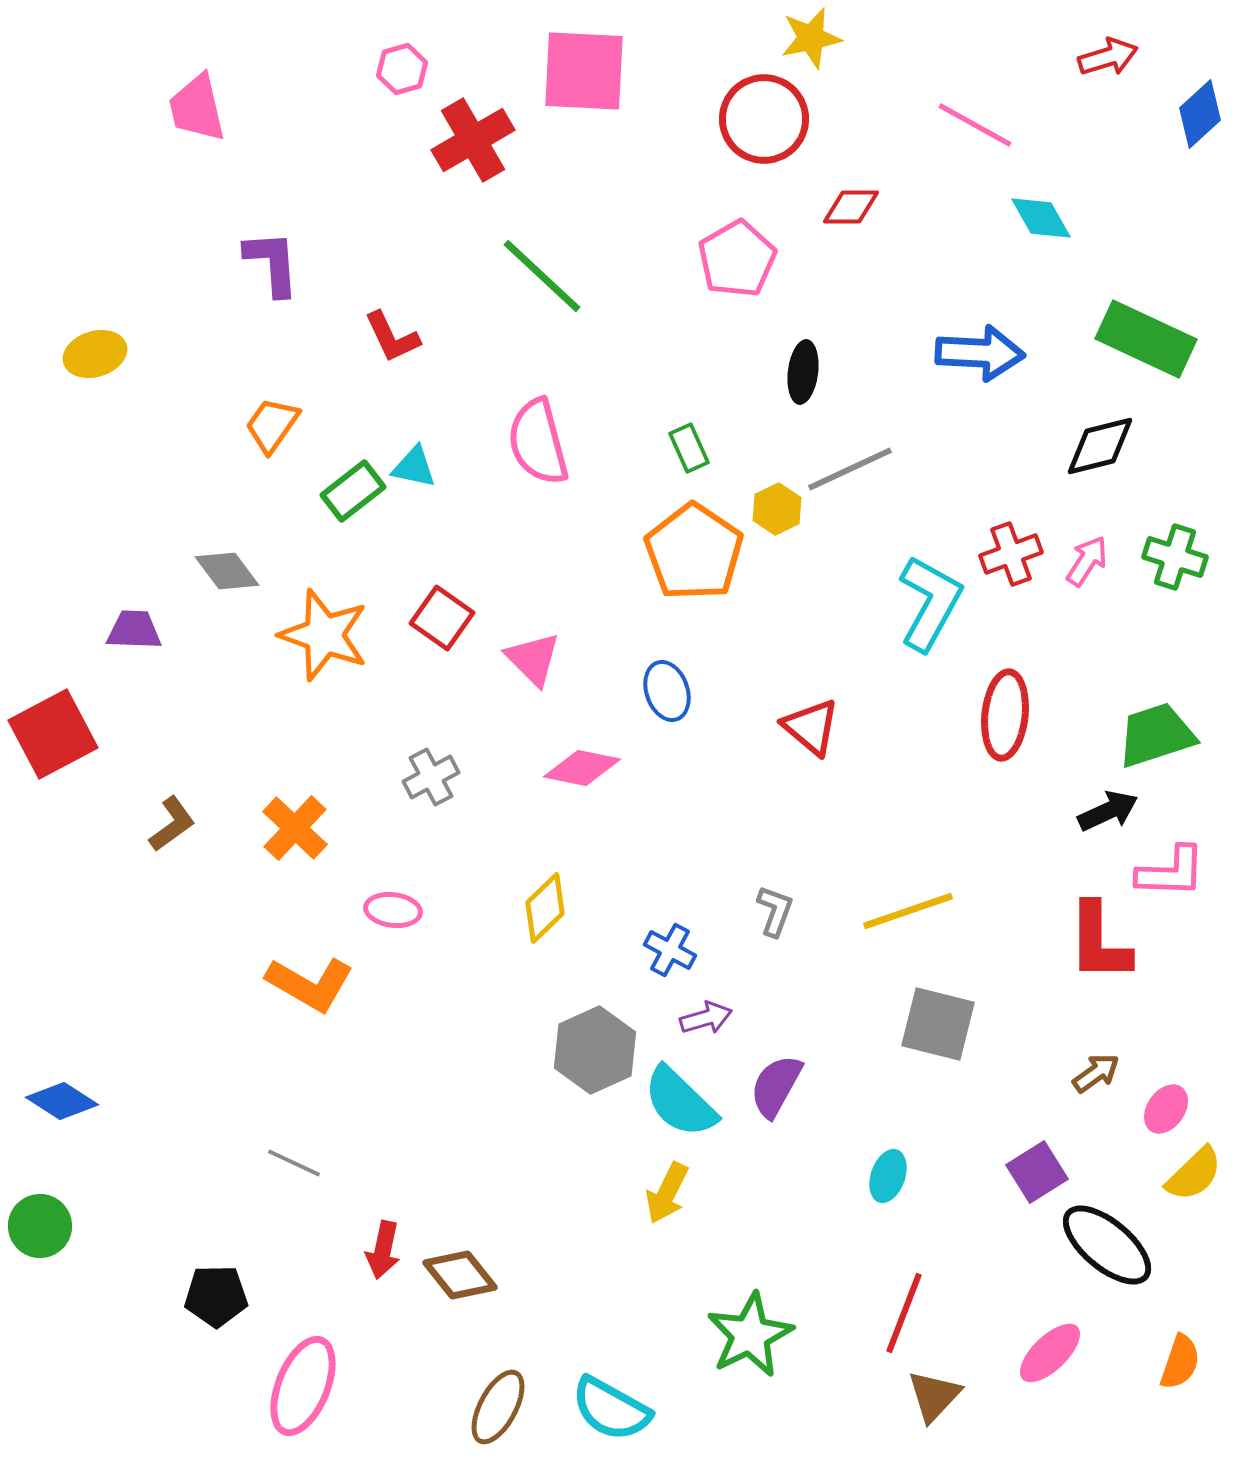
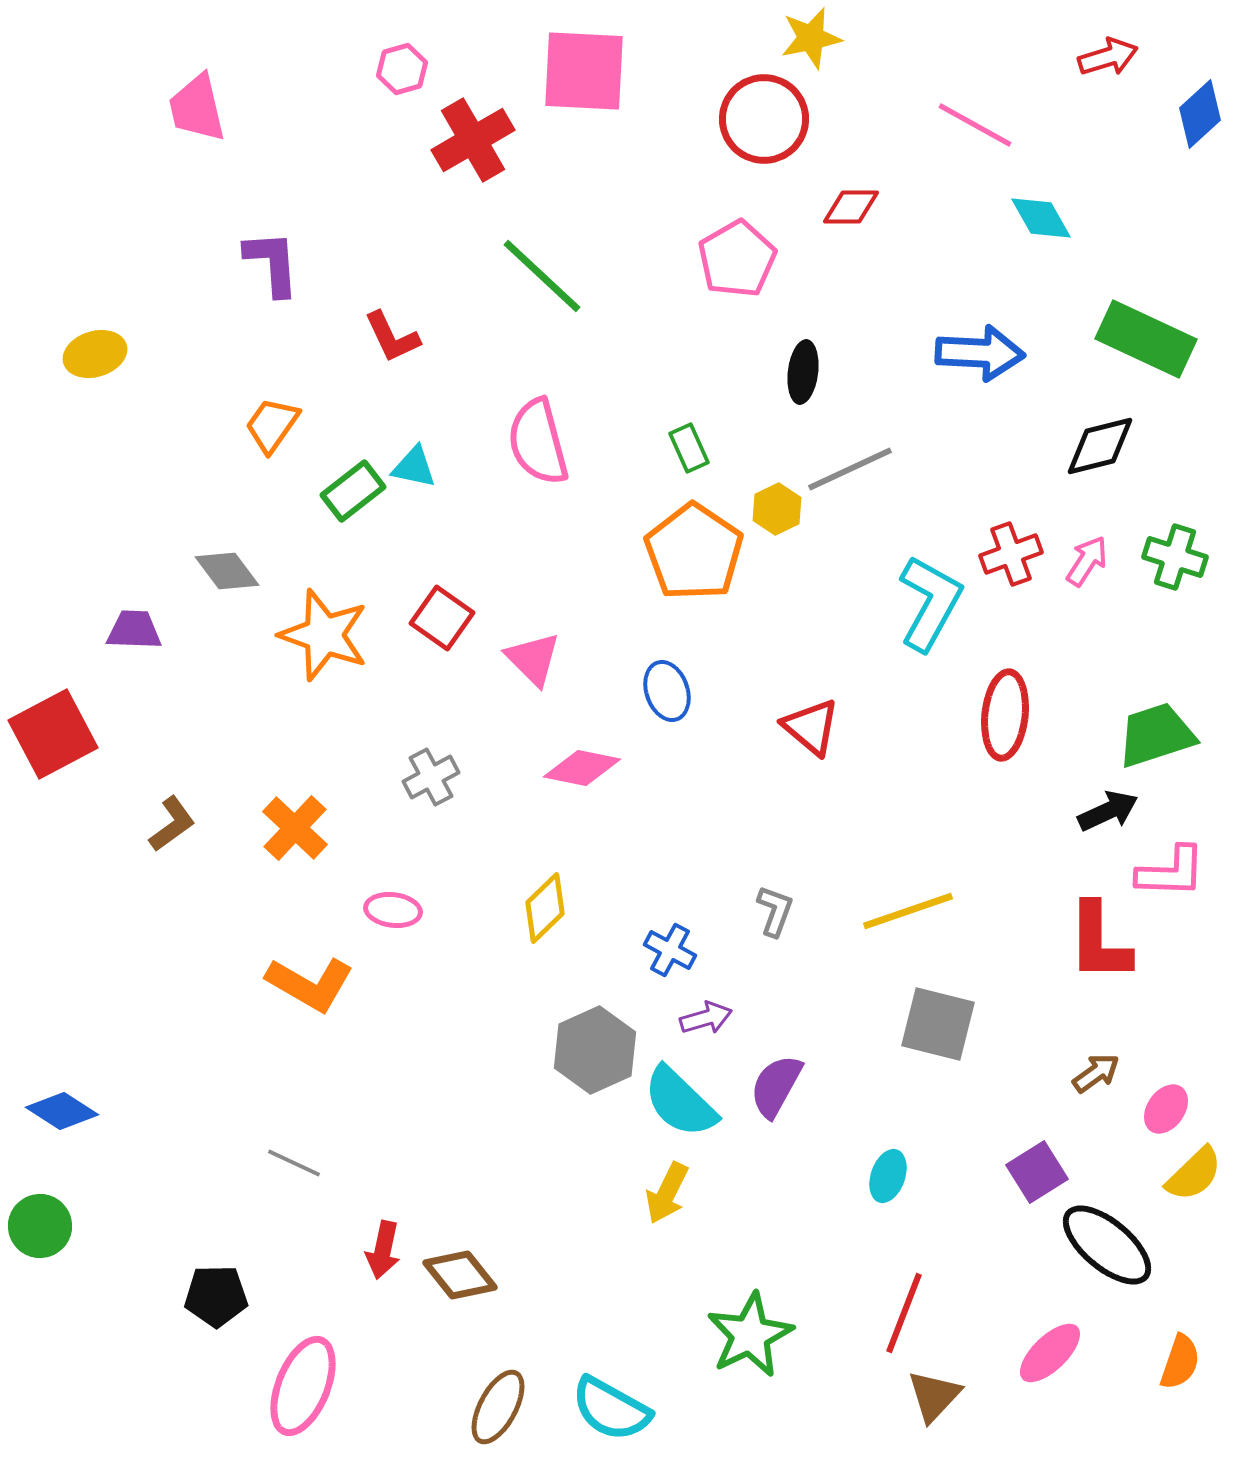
blue diamond at (62, 1101): moved 10 px down
